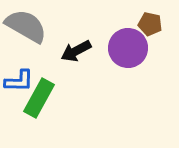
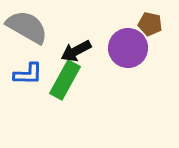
gray semicircle: moved 1 px right, 1 px down
blue L-shape: moved 9 px right, 7 px up
green rectangle: moved 26 px right, 18 px up
